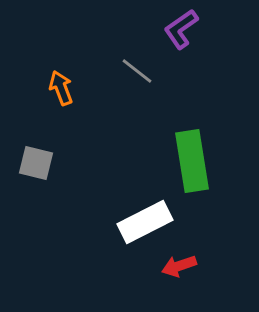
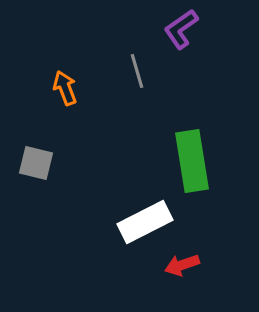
gray line: rotated 36 degrees clockwise
orange arrow: moved 4 px right
red arrow: moved 3 px right, 1 px up
